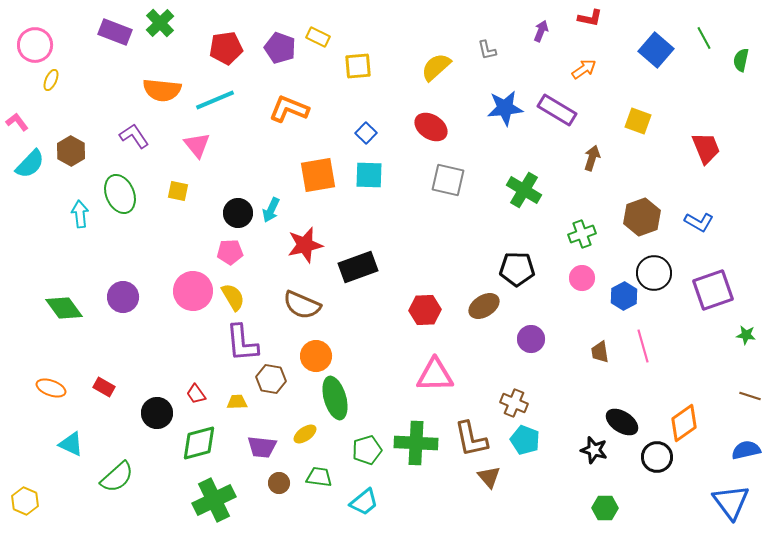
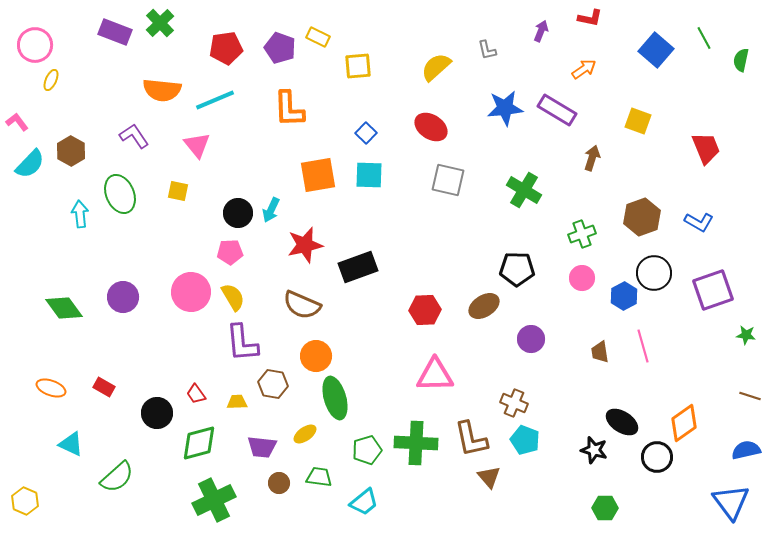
orange L-shape at (289, 109): rotated 114 degrees counterclockwise
pink circle at (193, 291): moved 2 px left, 1 px down
brown hexagon at (271, 379): moved 2 px right, 5 px down
